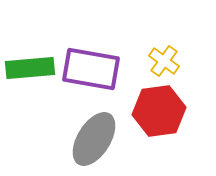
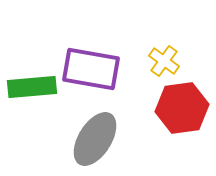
green rectangle: moved 2 px right, 19 px down
red hexagon: moved 23 px right, 3 px up
gray ellipse: moved 1 px right
